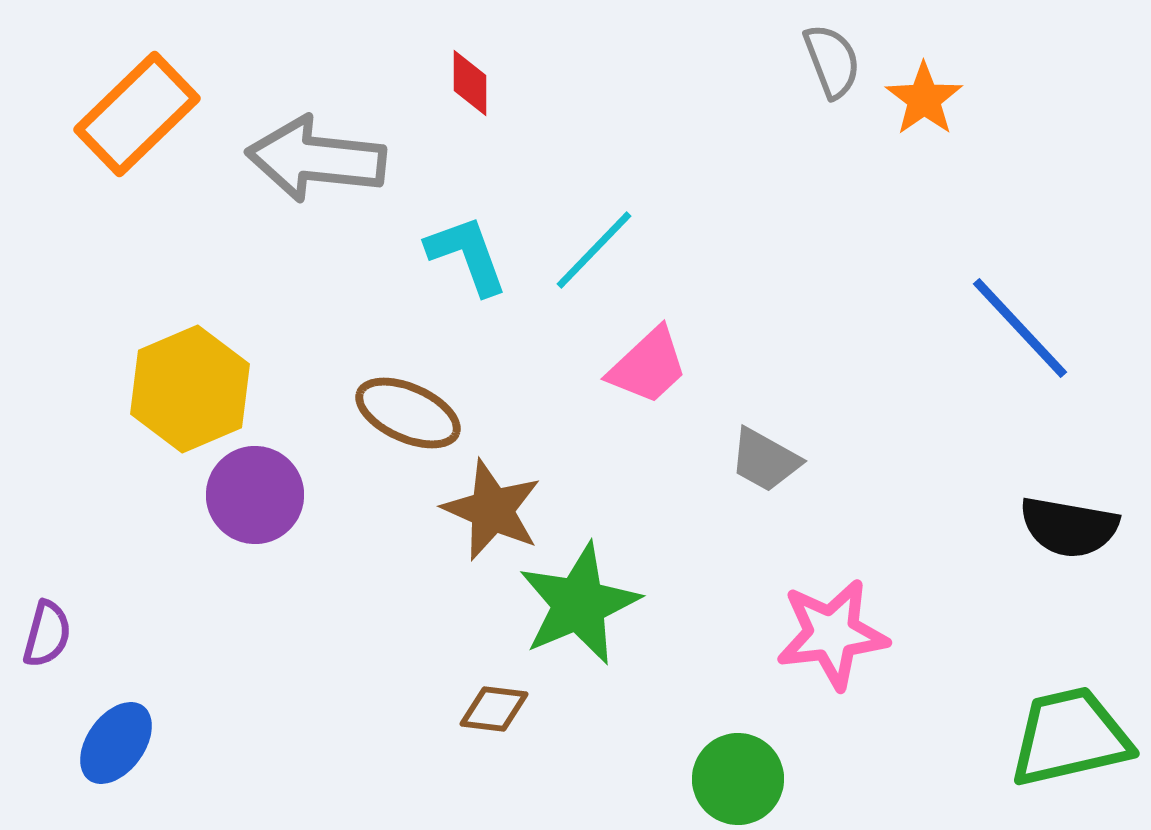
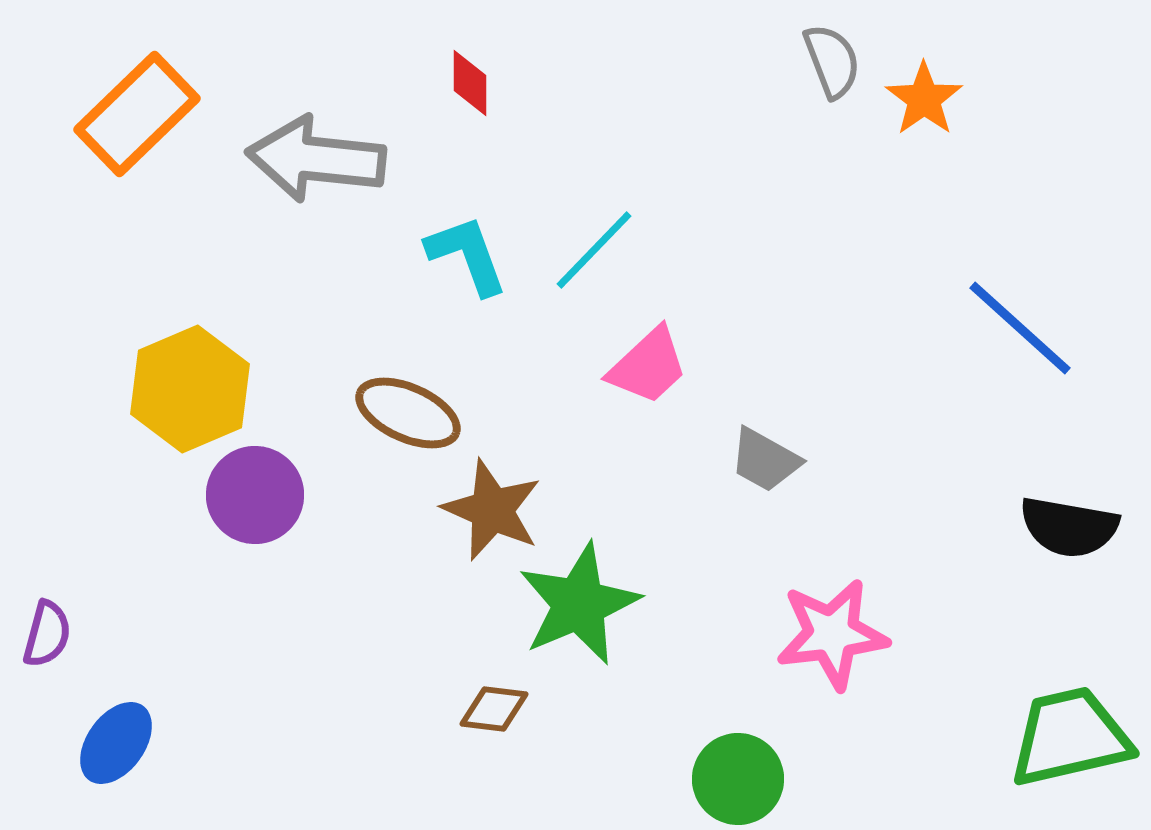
blue line: rotated 5 degrees counterclockwise
